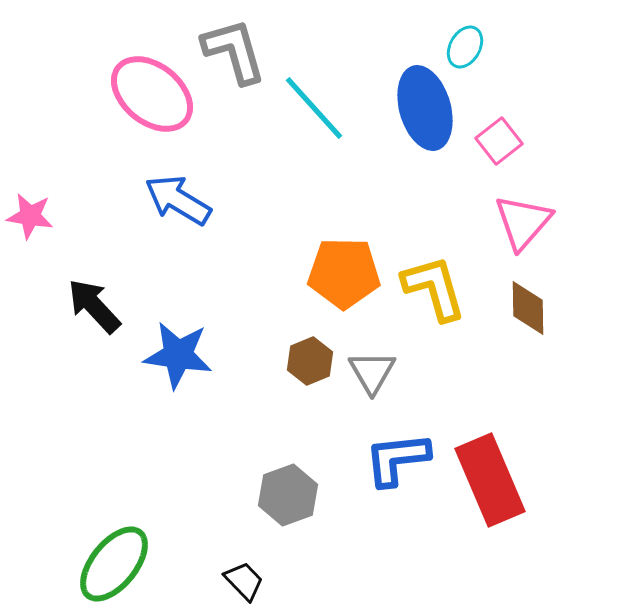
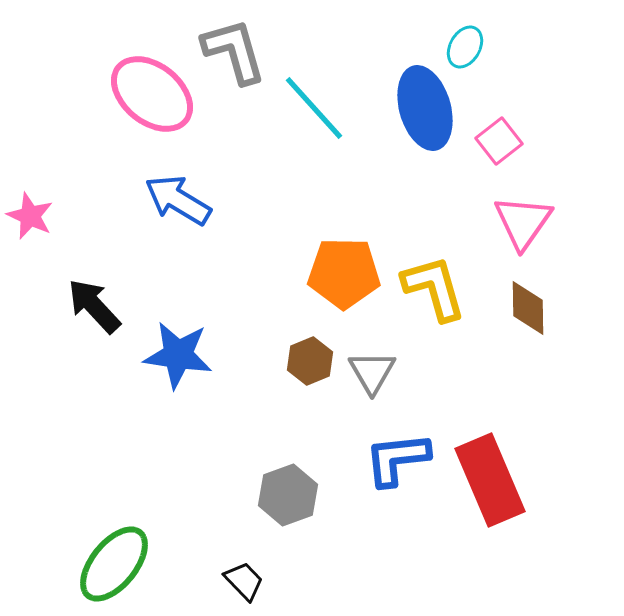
pink star: rotated 15 degrees clockwise
pink triangle: rotated 6 degrees counterclockwise
